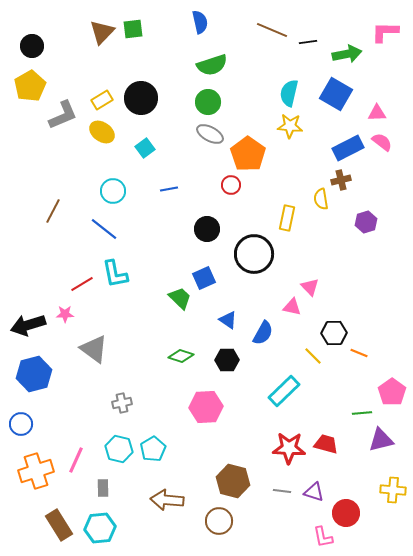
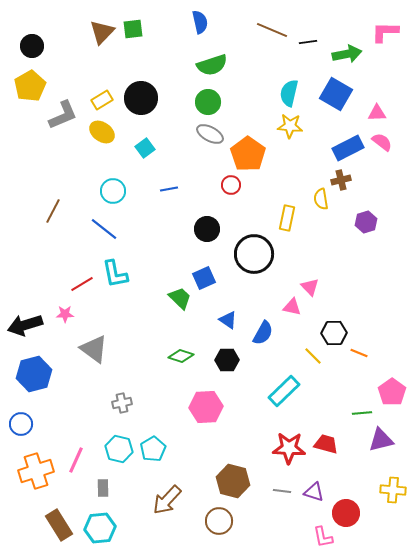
black arrow at (28, 325): moved 3 px left
brown arrow at (167, 500): rotated 52 degrees counterclockwise
